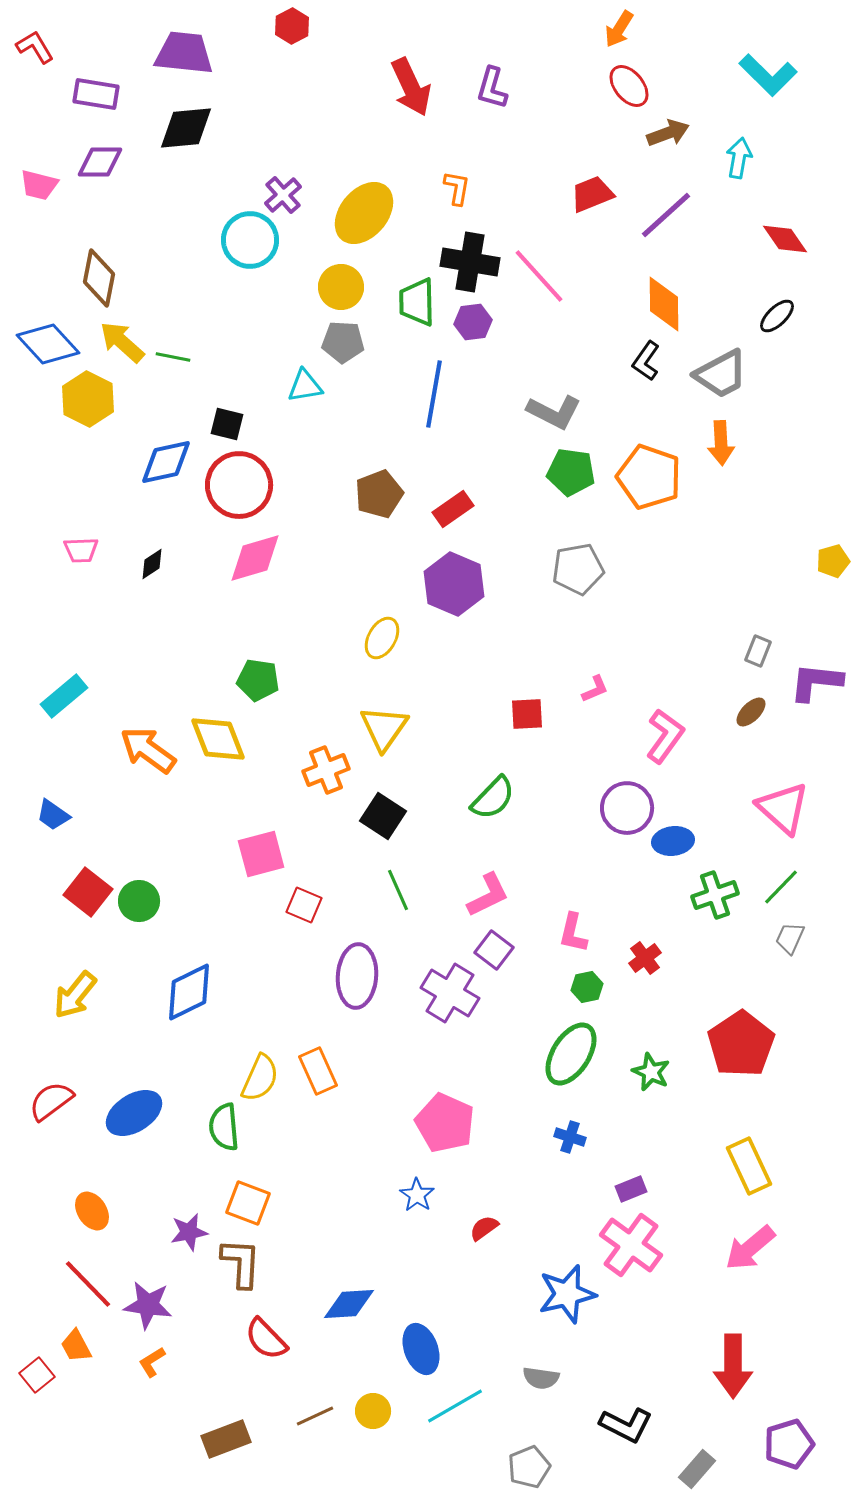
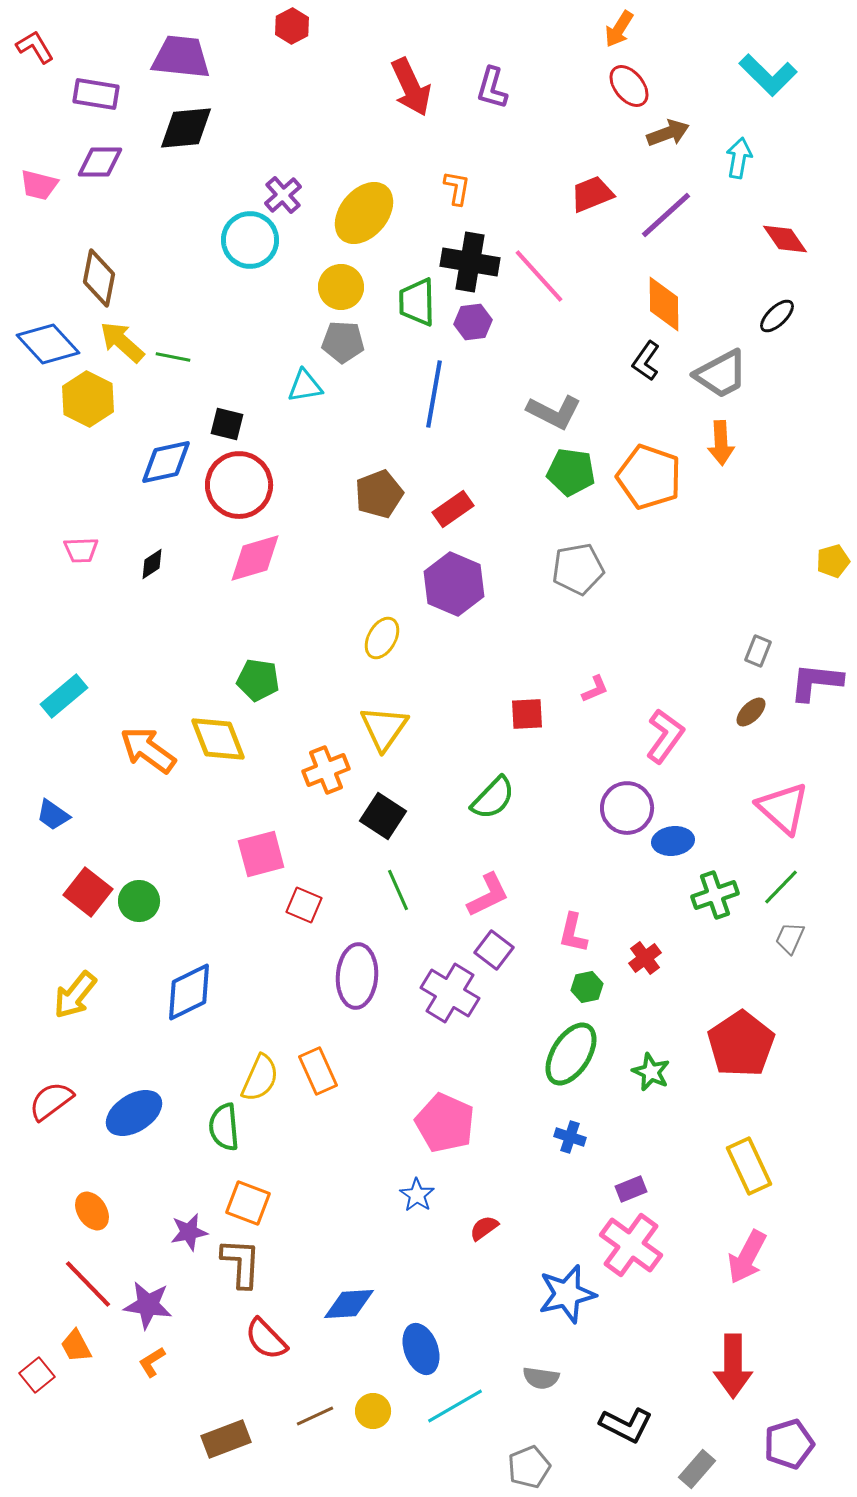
purple trapezoid at (184, 53): moved 3 px left, 4 px down
pink arrow at (750, 1248): moved 3 px left, 9 px down; rotated 22 degrees counterclockwise
